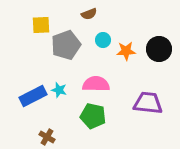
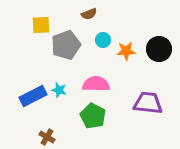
green pentagon: rotated 15 degrees clockwise
